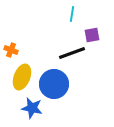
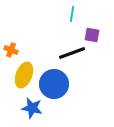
purple square: rotated 21 degrees clockwise
yellow ellipse: moved 2 px right, 2 px up
